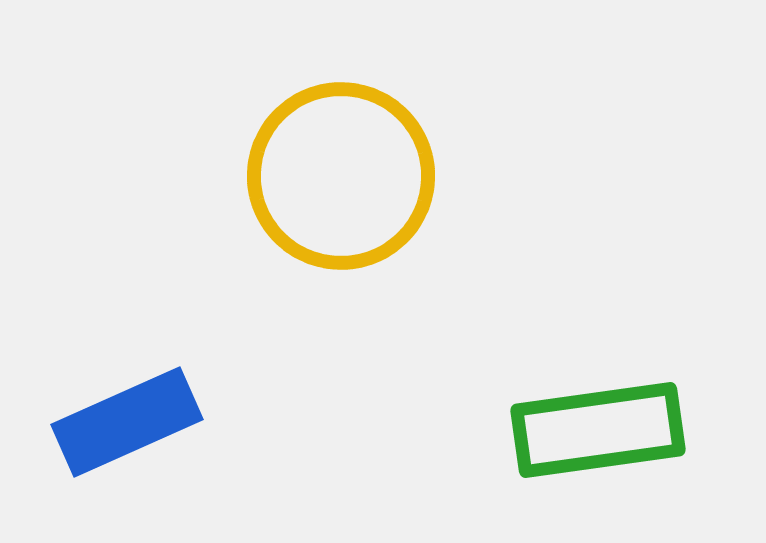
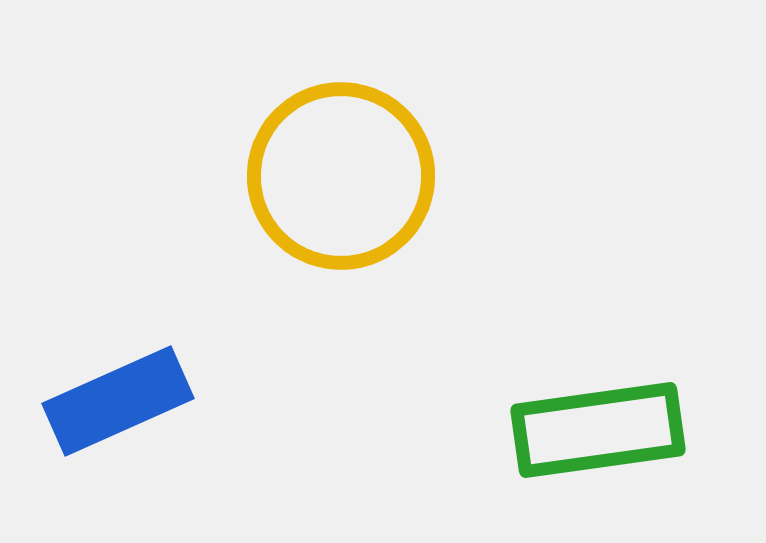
blue rectangle: moved 9 px left, 21 px up
